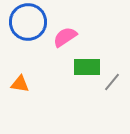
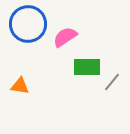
blue circle: moved 2 px down
orange triangle: moved 2 px down
